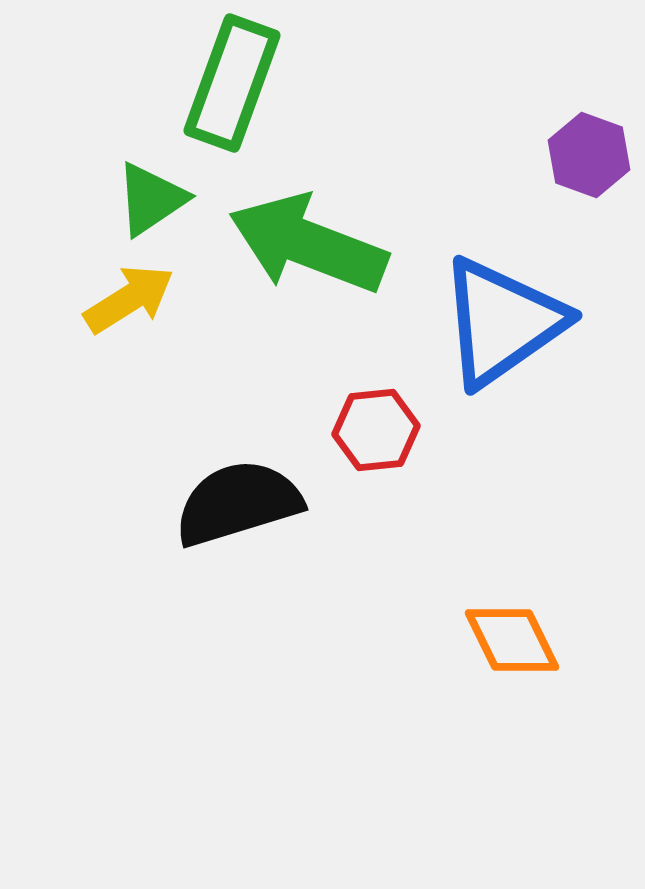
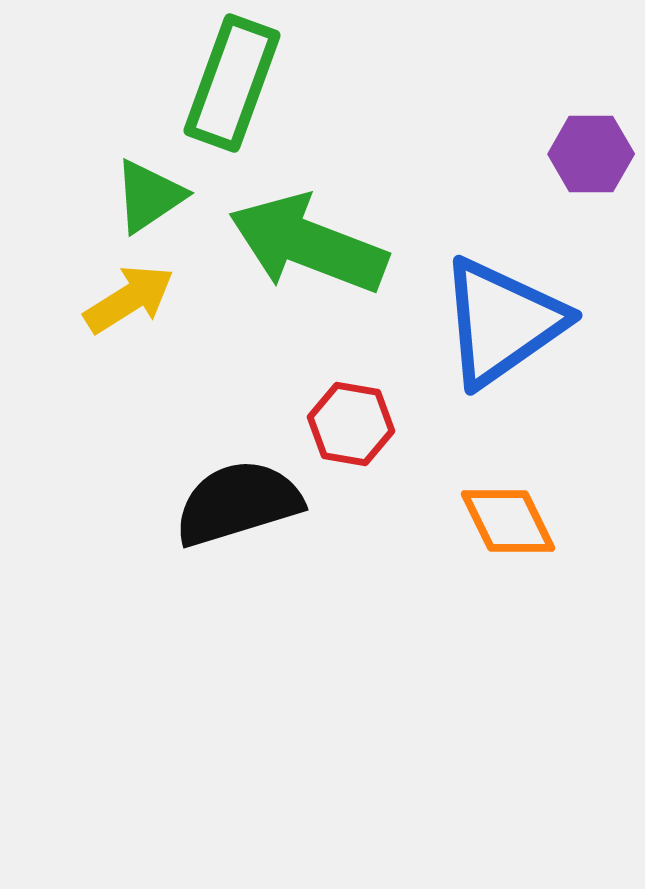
purple hexagon: moved 2 px right, 1 px up; rotated 20 degrees counterclockwise
green triangle: moved 2 px left, 3 px up
red hexagon: moved 25 px left, 6 px up; rotated 16 degrees clockwise
orange diamond: moved 4 px left, 119 px up
